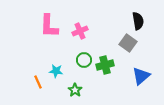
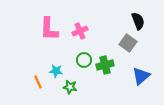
black semicircle: rotated 12 degrees counterclockwise
pink L-shape: moved 3 px down
green star: moved 5 px left, 3 px up; rotated 24 degrees counterclockwise
